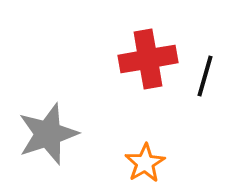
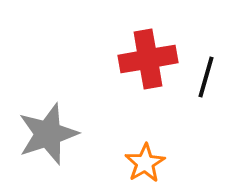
black line: moved 1 px right, 1 px down
